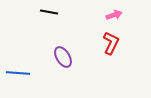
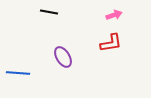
red L-shape: rotated 55 degrees clockwise
